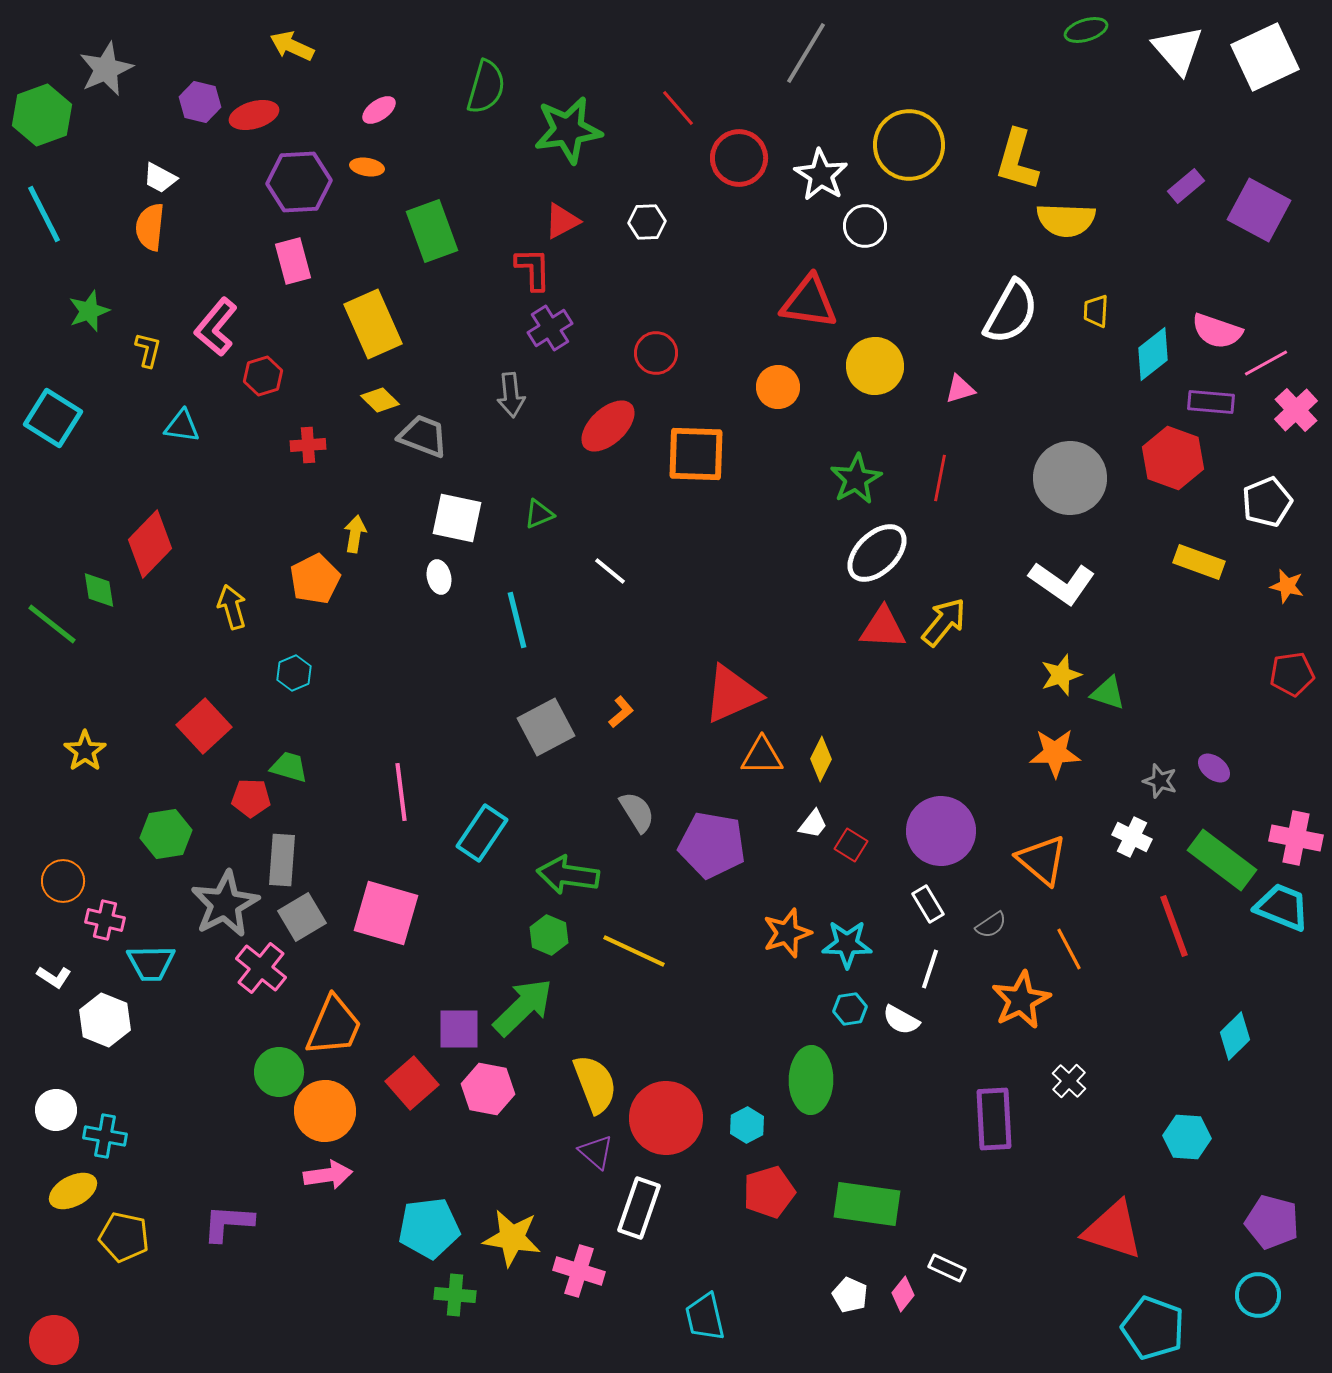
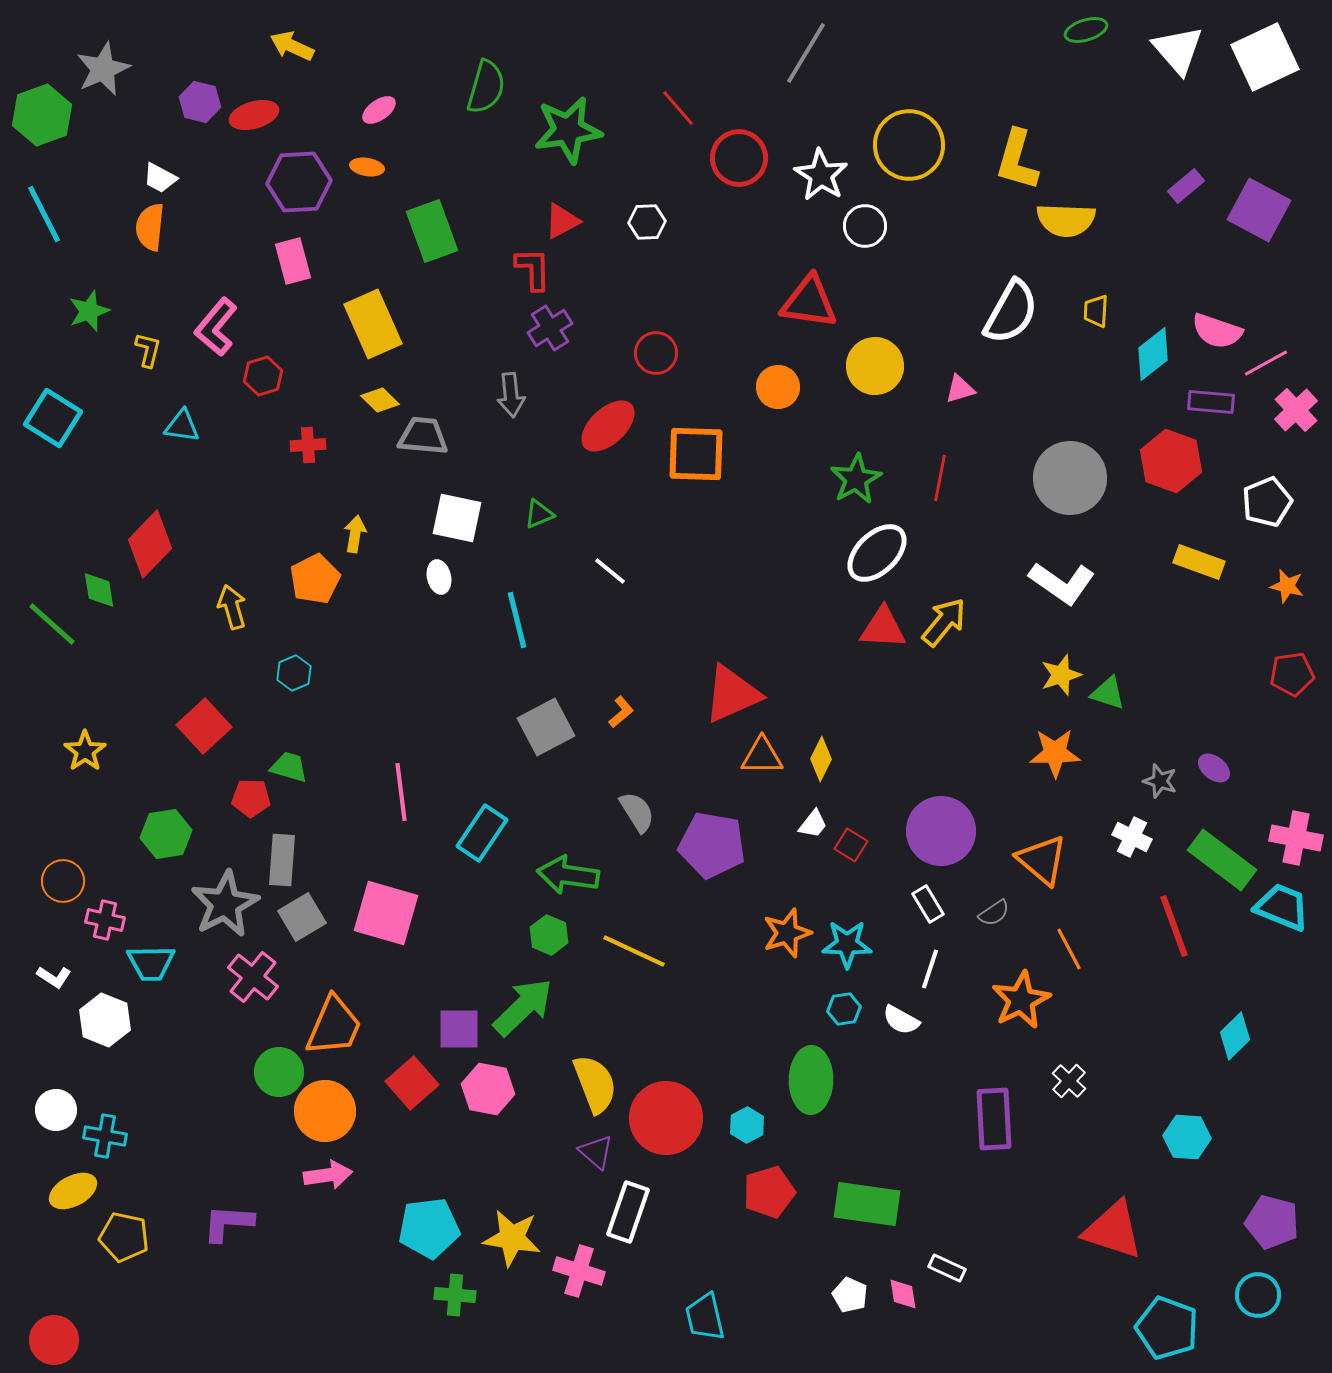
gray star at (106, 69): moved 3 px left
gray trapezoid at (423, 436): rotated 16 degrees counterclockwise
red hexagon at (1173, 458): moved 2 px left, 3 px down
green line at (52, 624): rotated 4 degrees clockwise
gray semicircle at (991, 925): moved 3 px right, 12 px up
pink cross at (261, 968): moved 8 px left, 9 px down
cyan hexagon at (850, 1009): moved 6 px left
white rectangle at (639, 1208): moved 11 px left, 4 px down
pink diamond at (903, 1294): rotated 48 degrees counterclockwise
cyan pentagon at (1153, 1328): moved 14 px right
